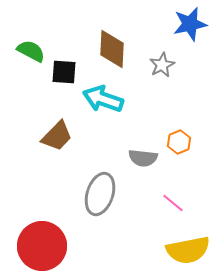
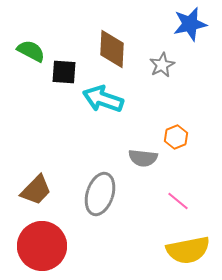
brown trapezoid: moved 21 px left, 54 px down
orange hexagon: moved 3 px left, 5 px up
pink line: moved 5 px right, 2 px up
